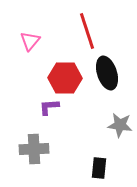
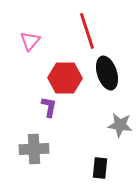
purple L-shape: rotated 105 degrees clockwise
black rectangle: moved 1 px right
